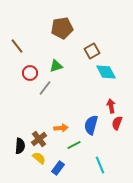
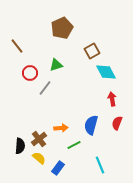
brown pentagon: rotated 15 degrees counterclockwise
green triangle: moved 1 px up
red arrow: moved 1 px right, 7 px up
